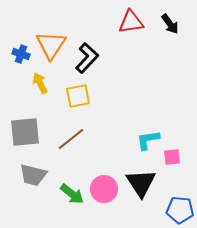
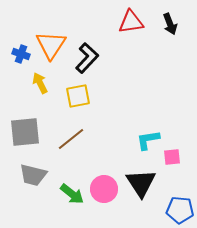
black arrow: rotated 15 degrees clockwise
